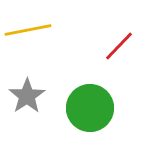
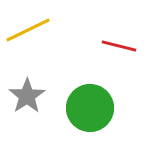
yellow line: rotated 15 degrees counterclockwise
red line: rotated 60 degrees clockwise
